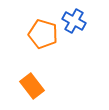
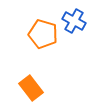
orange rectangle: moved 1 px left, 2 px down
